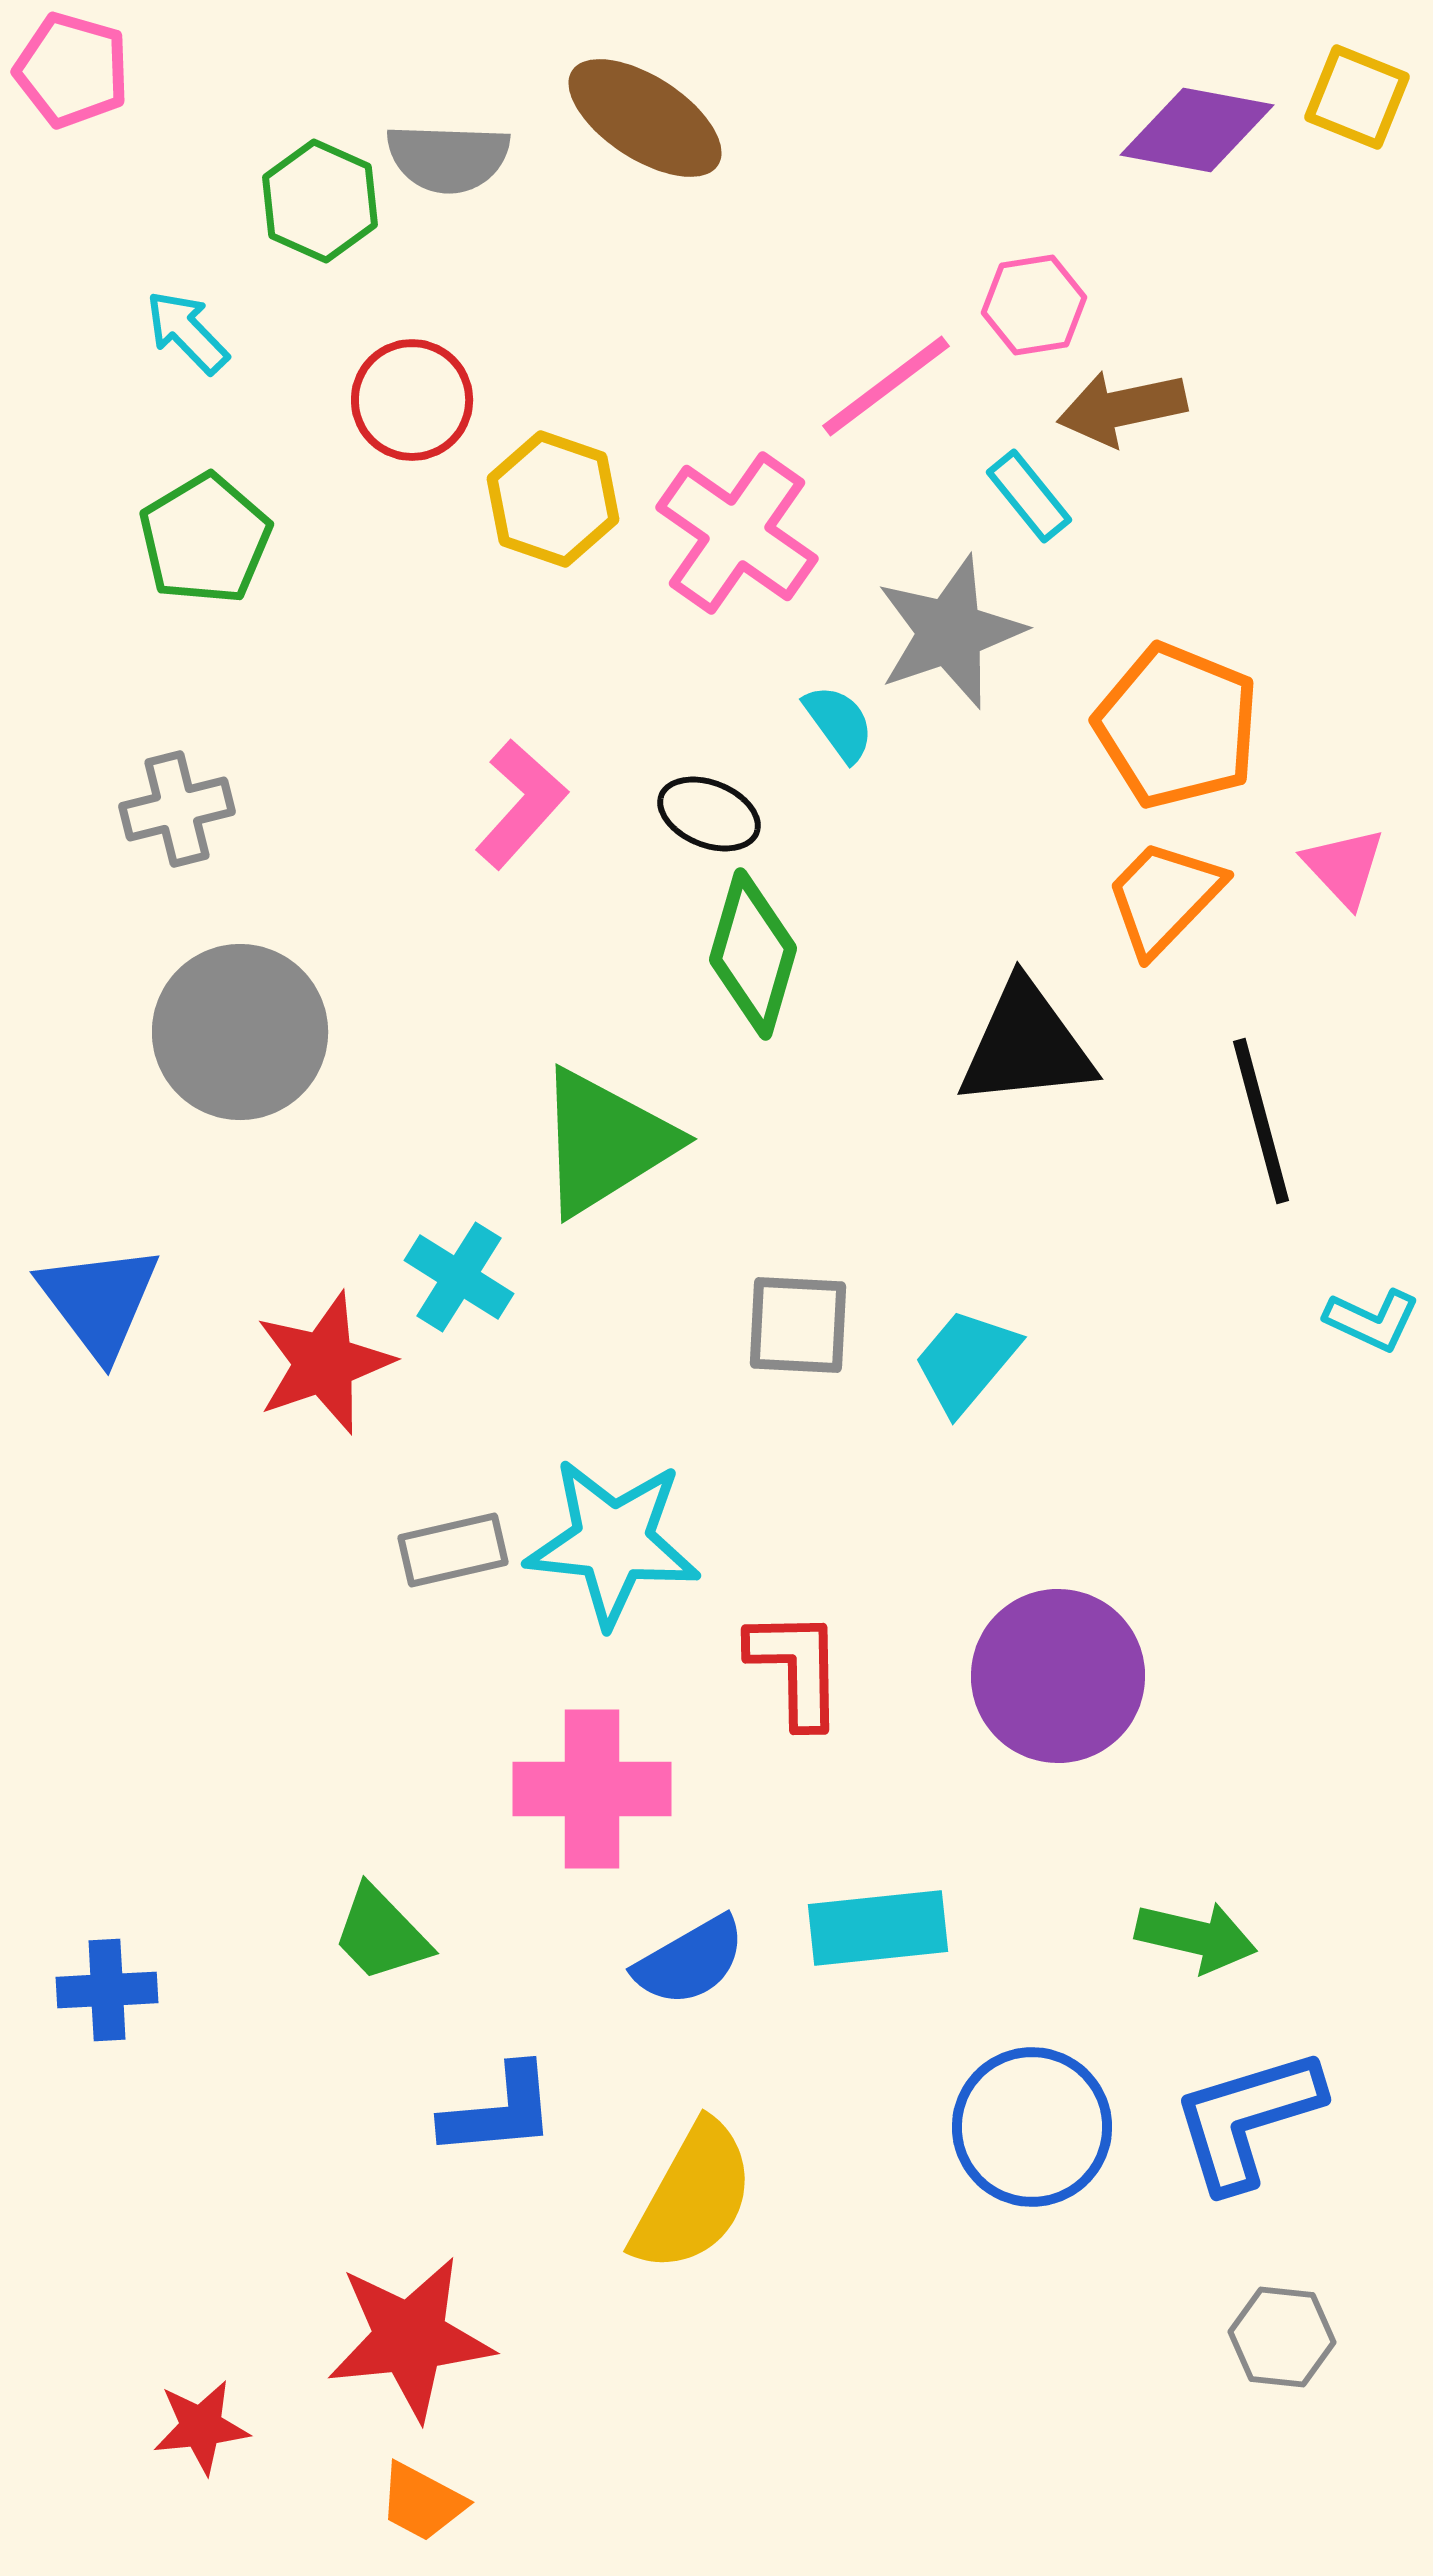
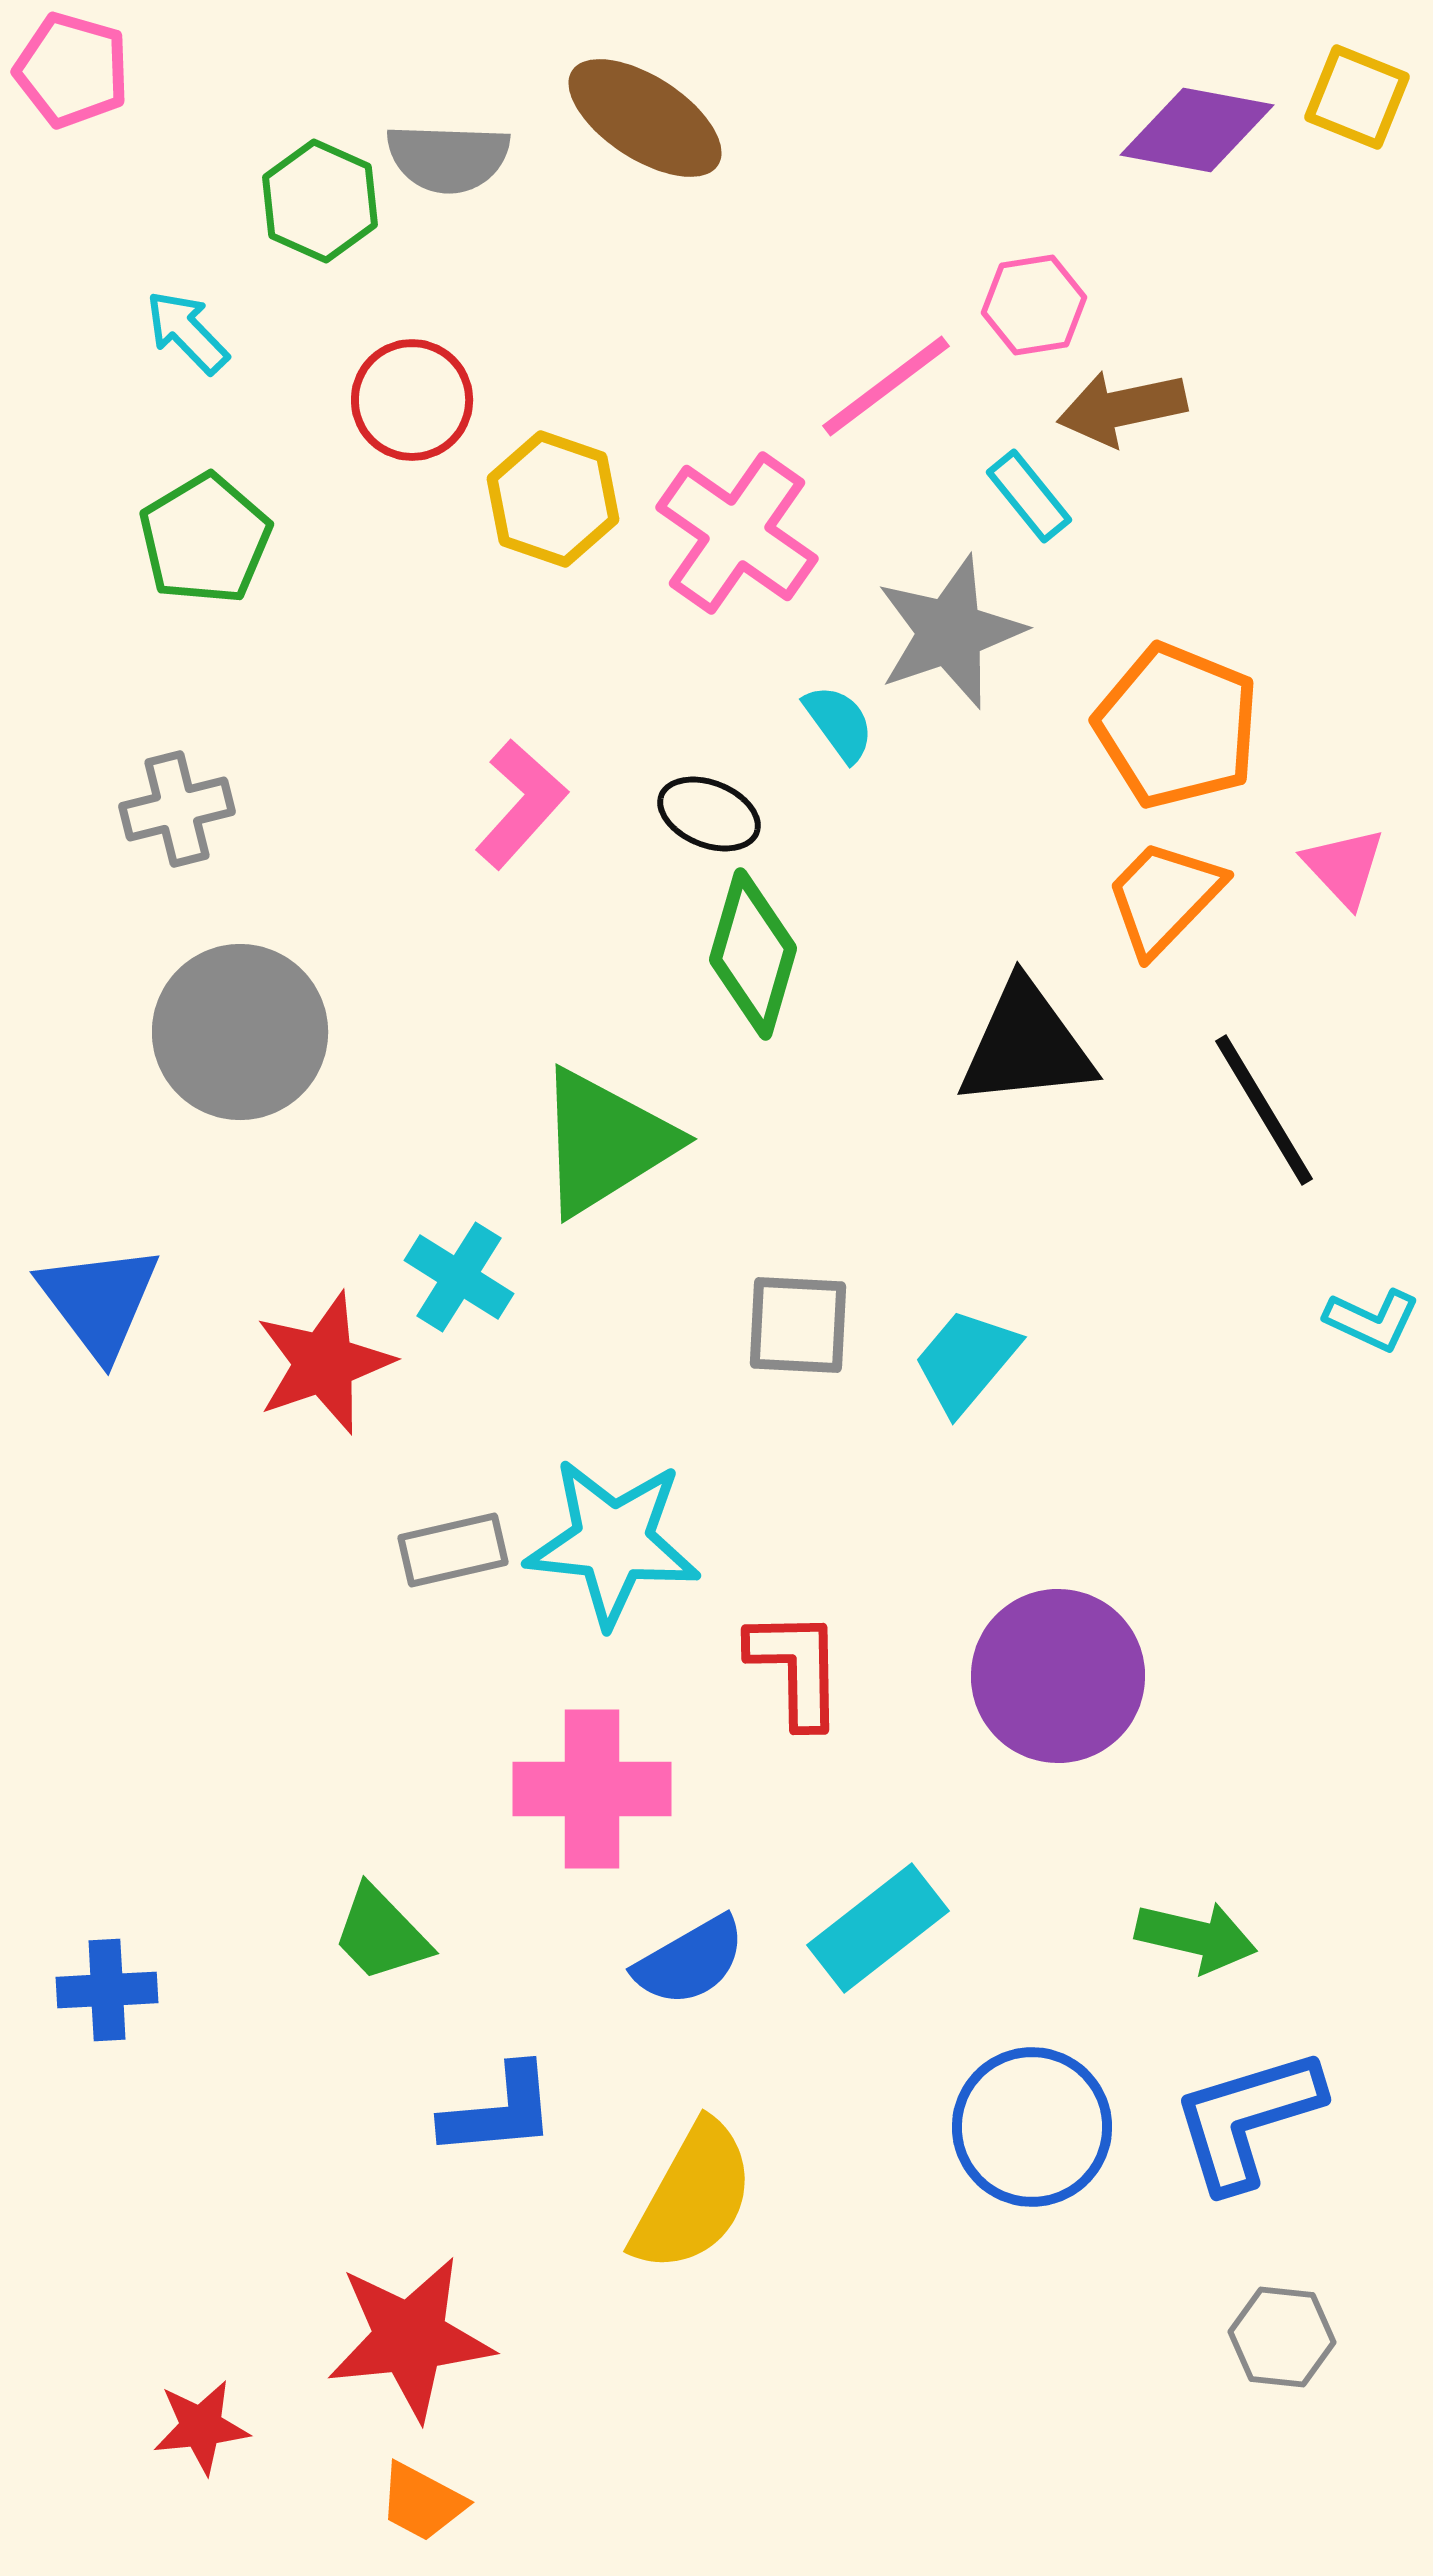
black line at (1261, 1121): moved 3 px right, 11 px up; rotated 16 degrees counterclockwise
cyan rectangle at (878, 1928): rotated 32 degrees counterclockwise
